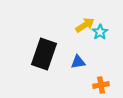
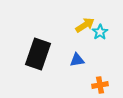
black rectangle: moved 6 px left
blue triangle: moved 1 px left, 2 px up
orange cross: moved 1 px left
